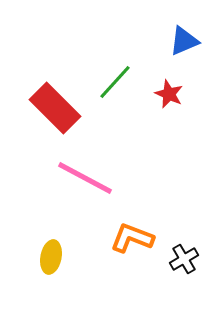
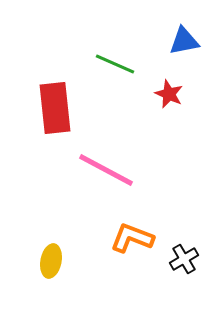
blue triangle: rotated 12 degrees clockwise
green line: moved 18 px up; rotated 72 degrees clockwise
red rectangle: rotated 39 degrees clockwise
pink line: moved 21 px right, 8 px up
yellow ellipse: moved 4 px down
